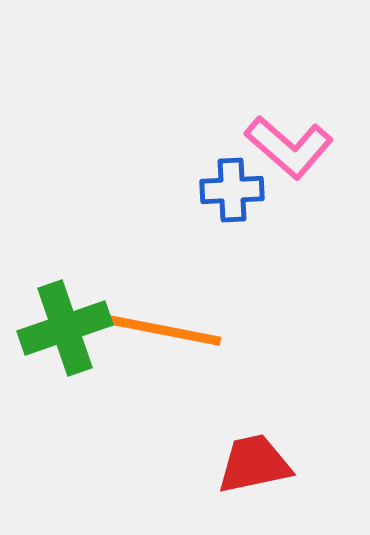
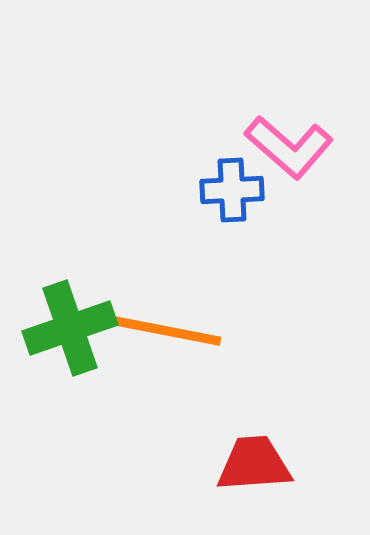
green cross: moved 5 px right
red trapezoid: rotated 8 degrees clockwise
